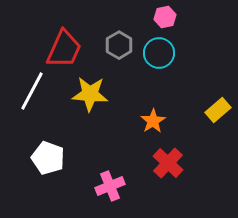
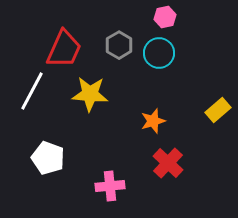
orange star: rotated 15 degrees clockwise
pink cross: rotated 16 degrees clockwise
